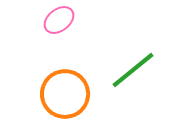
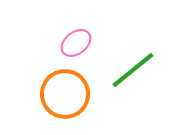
pink ellipse: moved 17 px right, 23 px down
